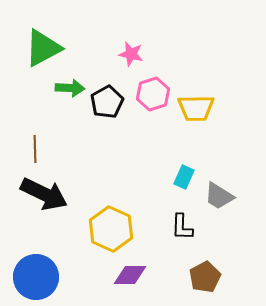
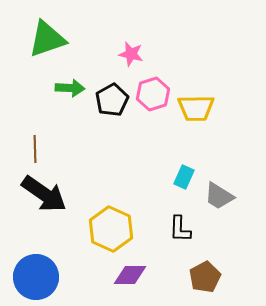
green triangle: moved 4 px right, 9 px up; rotated 9 degrees clockwise
black pentagon: moved 5 px right, 2 px up
black arrow: rotated 9 degrees clockwise
black L-shape: moved 2 px left, 2 px down
